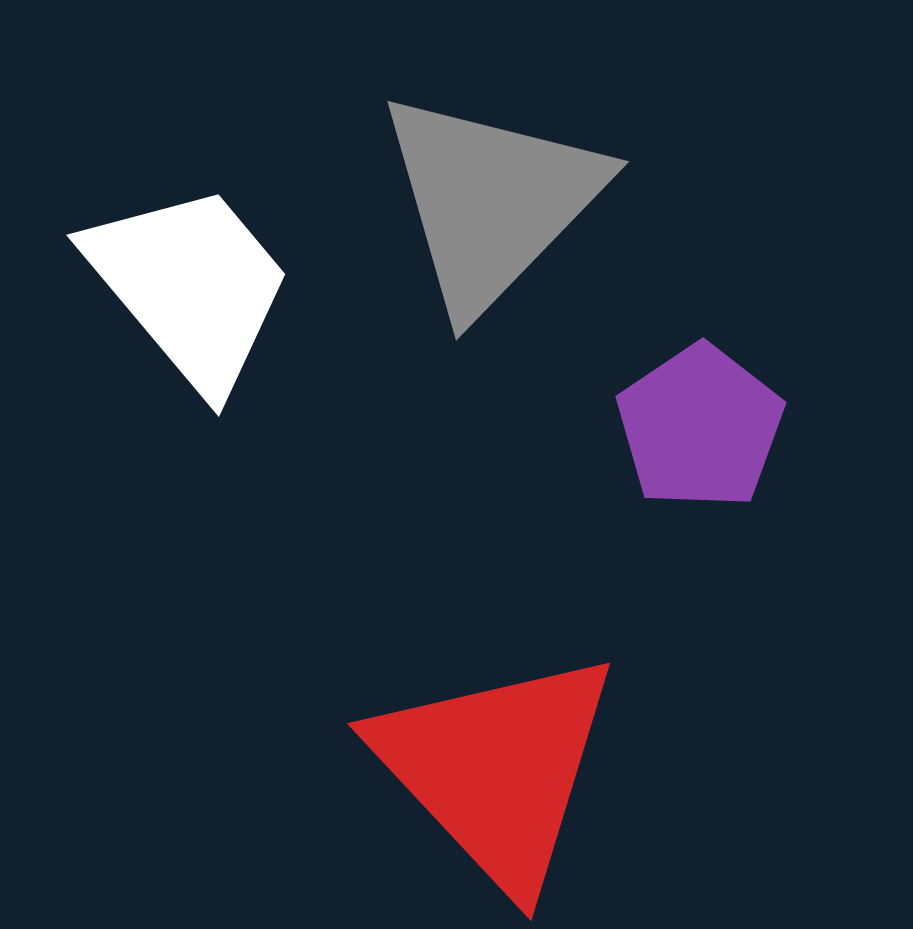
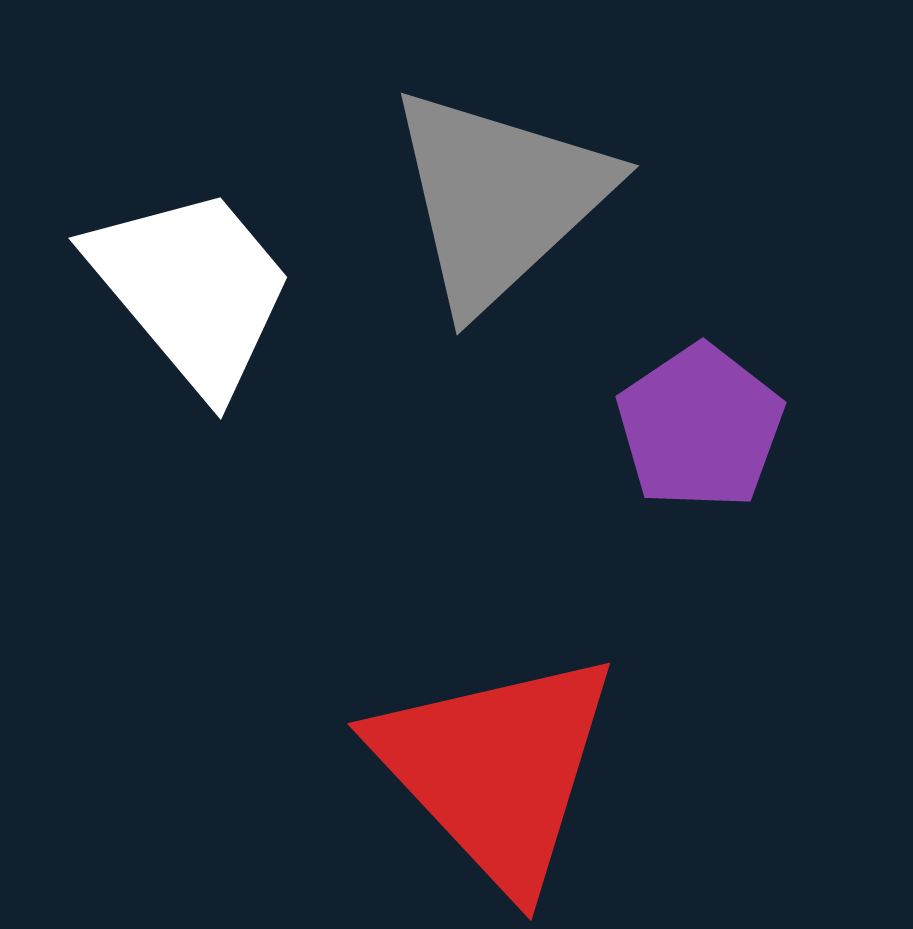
gray triangle: moved 8 px right, 3 px up; rotated 3 degrees clockwise
white trapezoid: moved 2 px right, 3 px down
